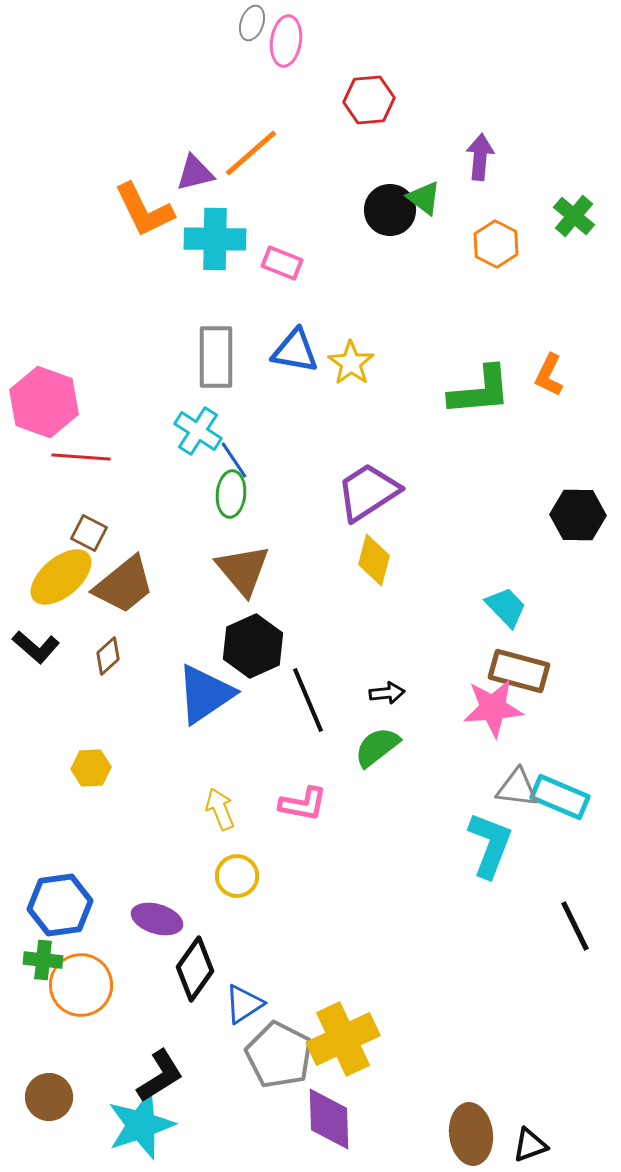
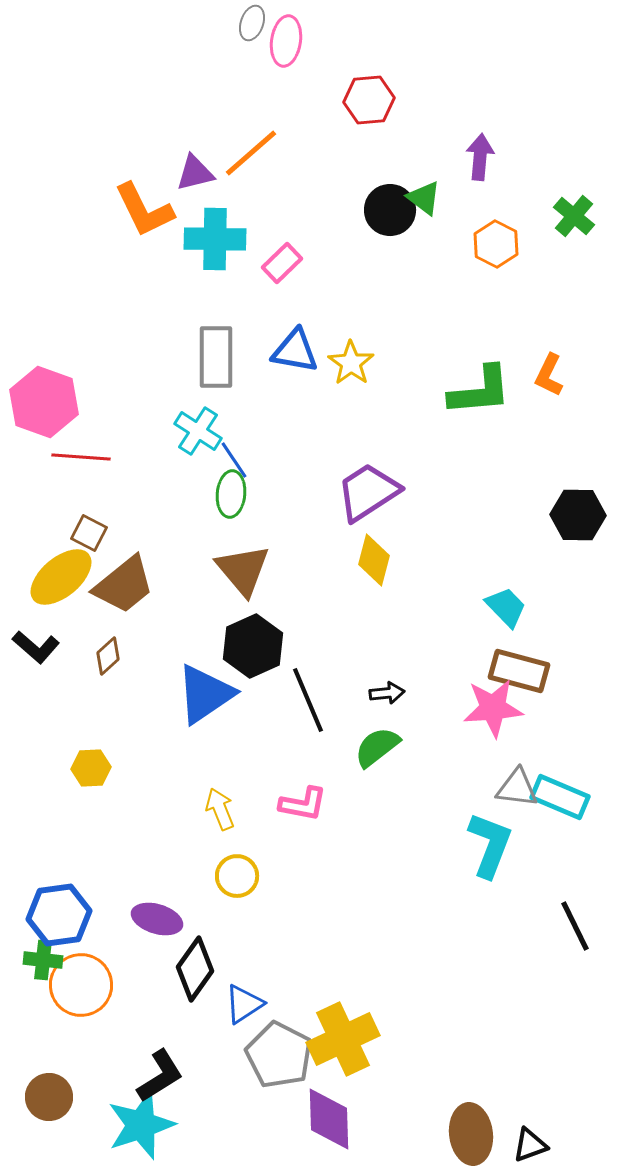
pink rectangle at (282, 263): rotated 66 degrees counterclockwise
blue hexagon at (60, 905): moved 1 px left, 10 px down
